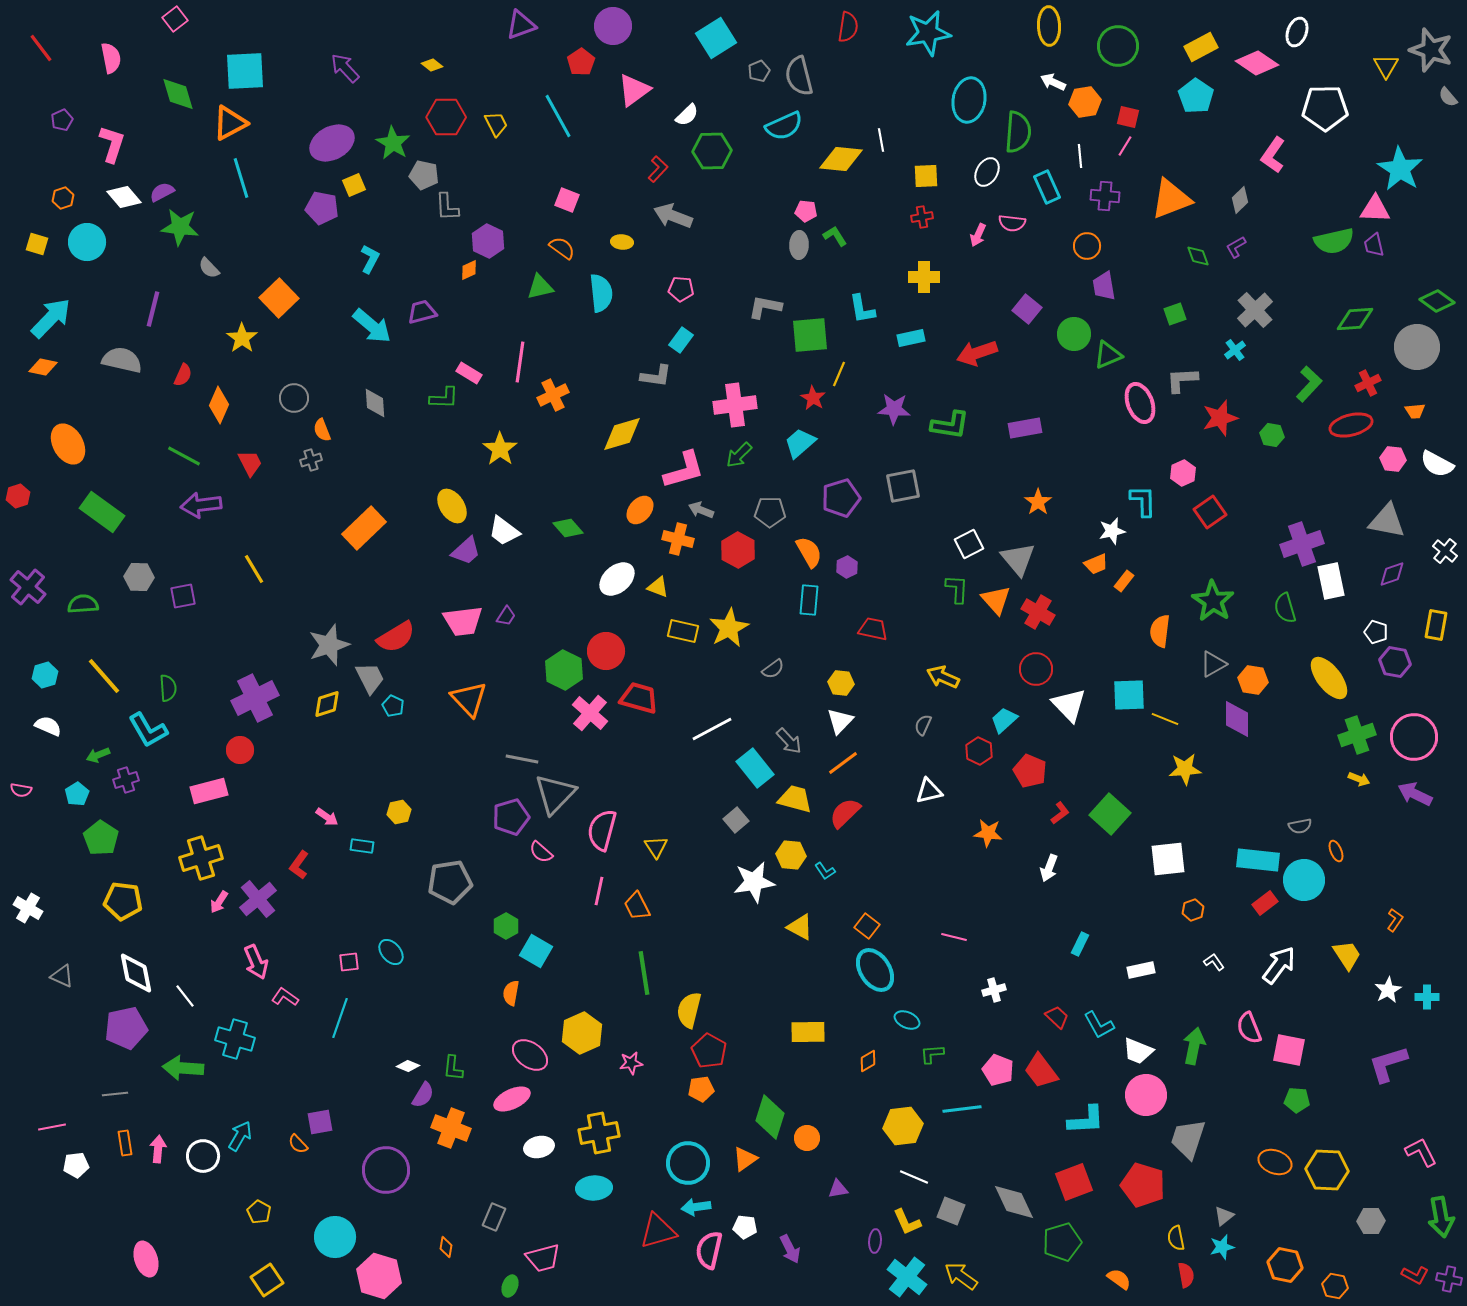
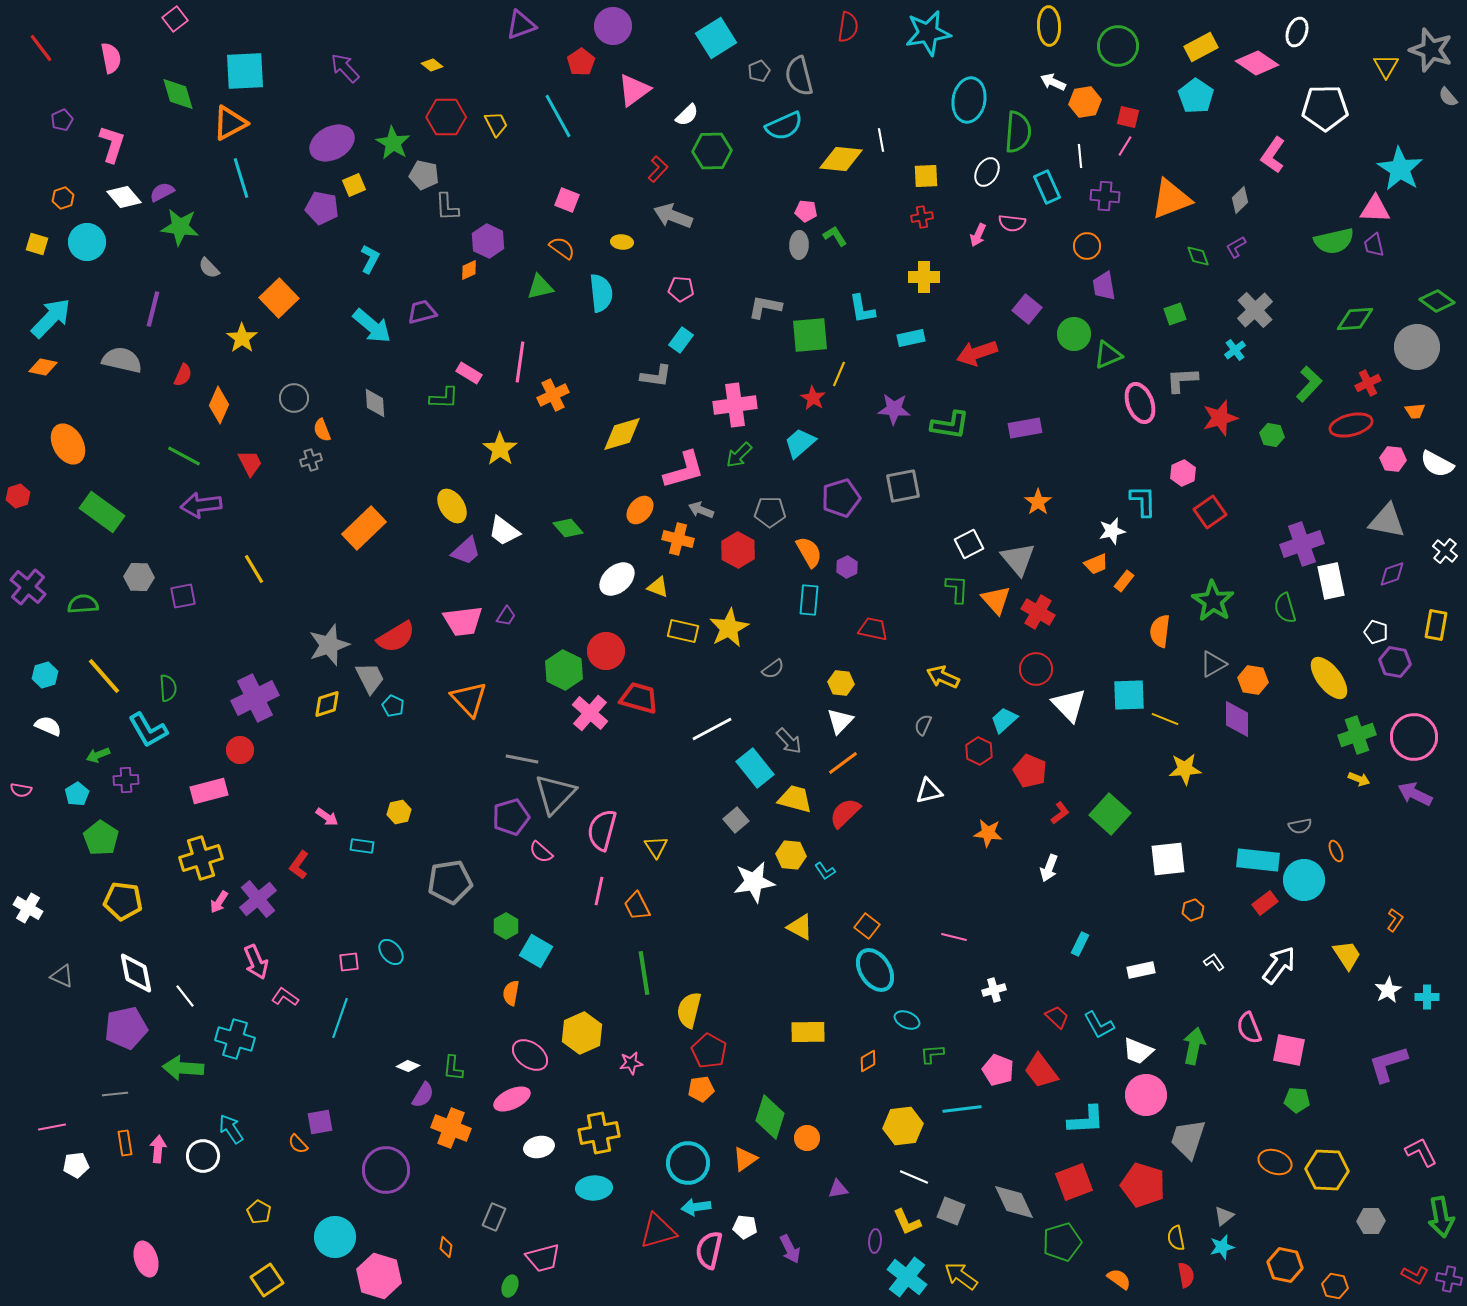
purple cross at (126, 780): rotated 15 degrees clockwise
cyan arrow at (240, 1136): moved 9 px left, 7 px up; rotated 64 degrees counterclockwise
